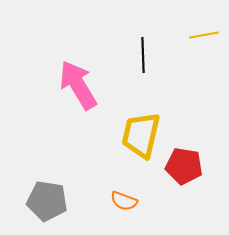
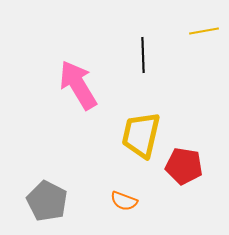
yellow line: moved 4 px up
gray pentagon: rotated 18 degrees clockwise
